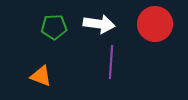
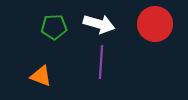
white arrow: rotated 8 degrees clockwise
purple line: moved 10 px left
